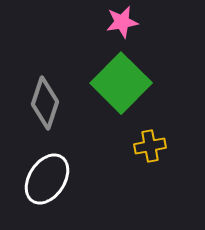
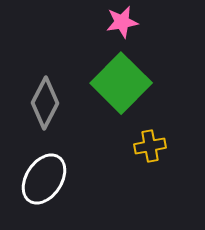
gray diamond: rotated 9 degrees clockwise
white ellipse: moved 3 px left
